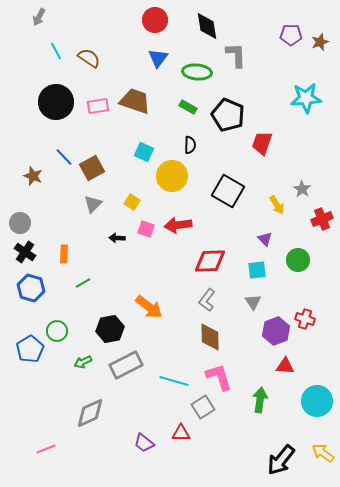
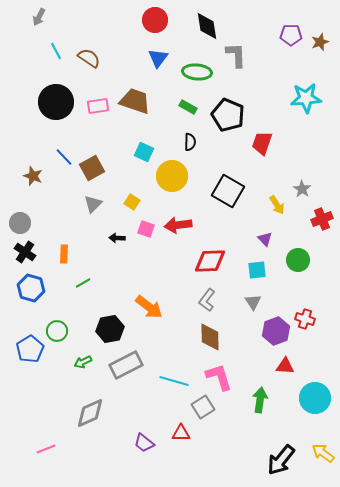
black semicircle at (190, 145): moved 3 px up
cyan circle at (317, 401): moved 2 px left, 3 px up
